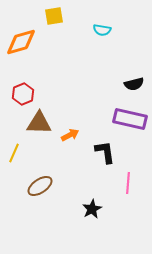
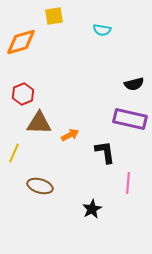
brown ellipse: rotated 50 degrees clockwise
